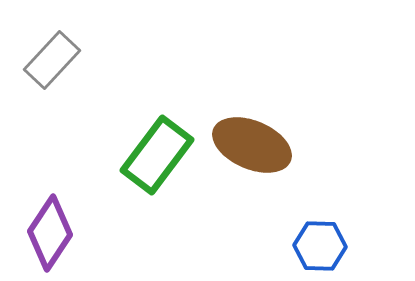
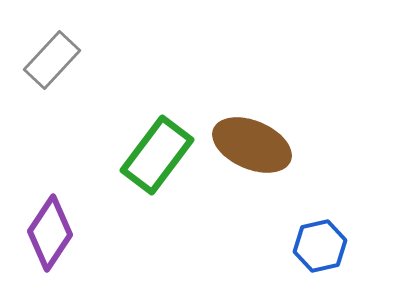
blue hexagon: rotated 15 degrees counterclockwise
